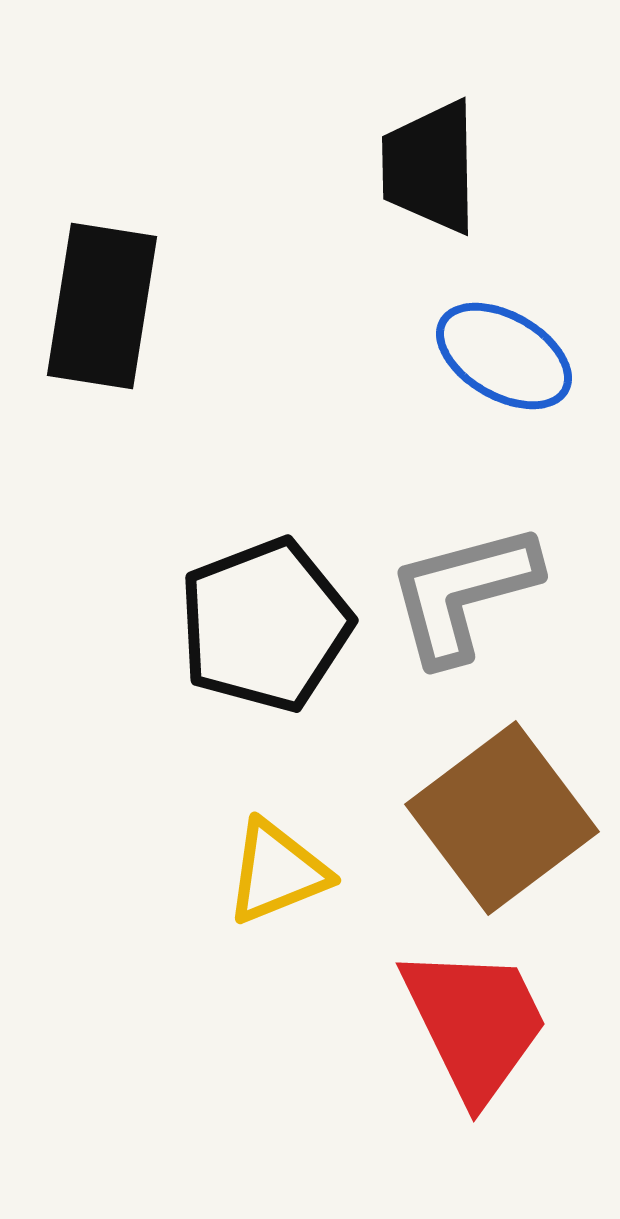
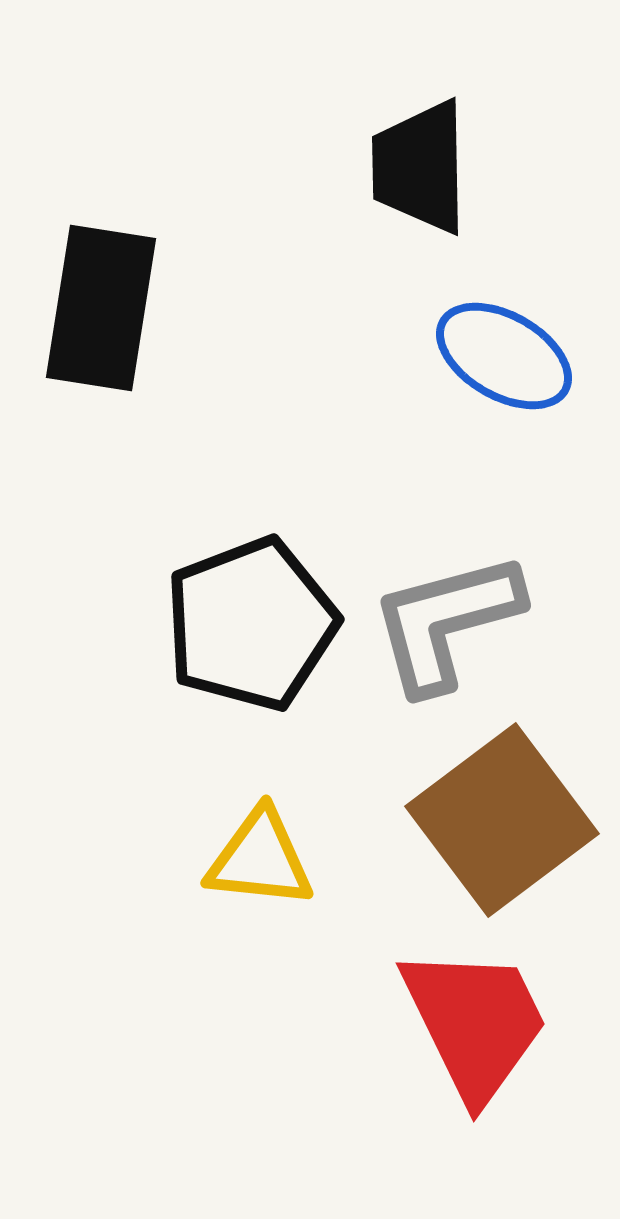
black trapezoid: moved 10 px left
black rectangle: moved 1 px left, 2 px down
gray L-shape: moved 17 px left, 29 px down
black pentagon: moved 14 px left, 1 px up
brown square: moved 2 px down
yellow triangle: moved 17 px left, 13 px up; rotated 28 degrees clockwise
